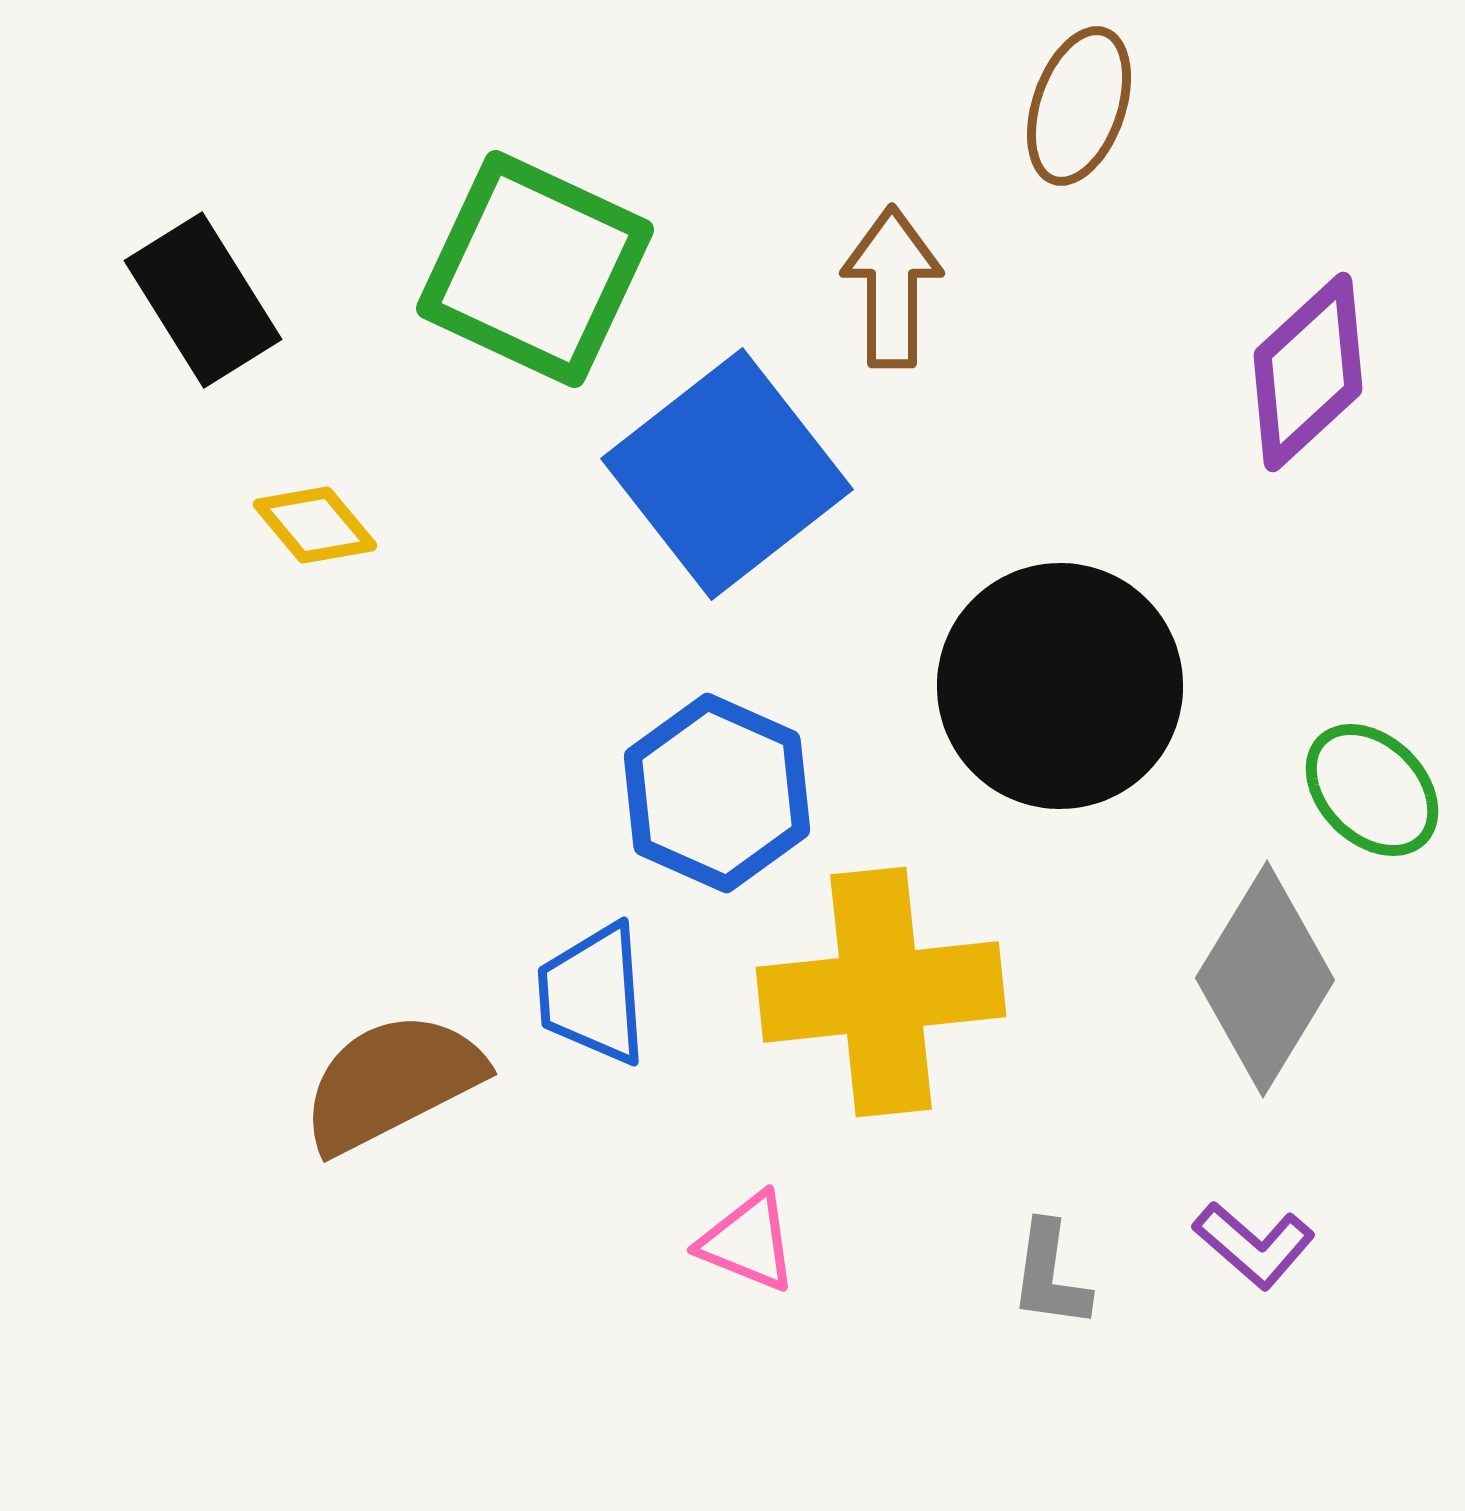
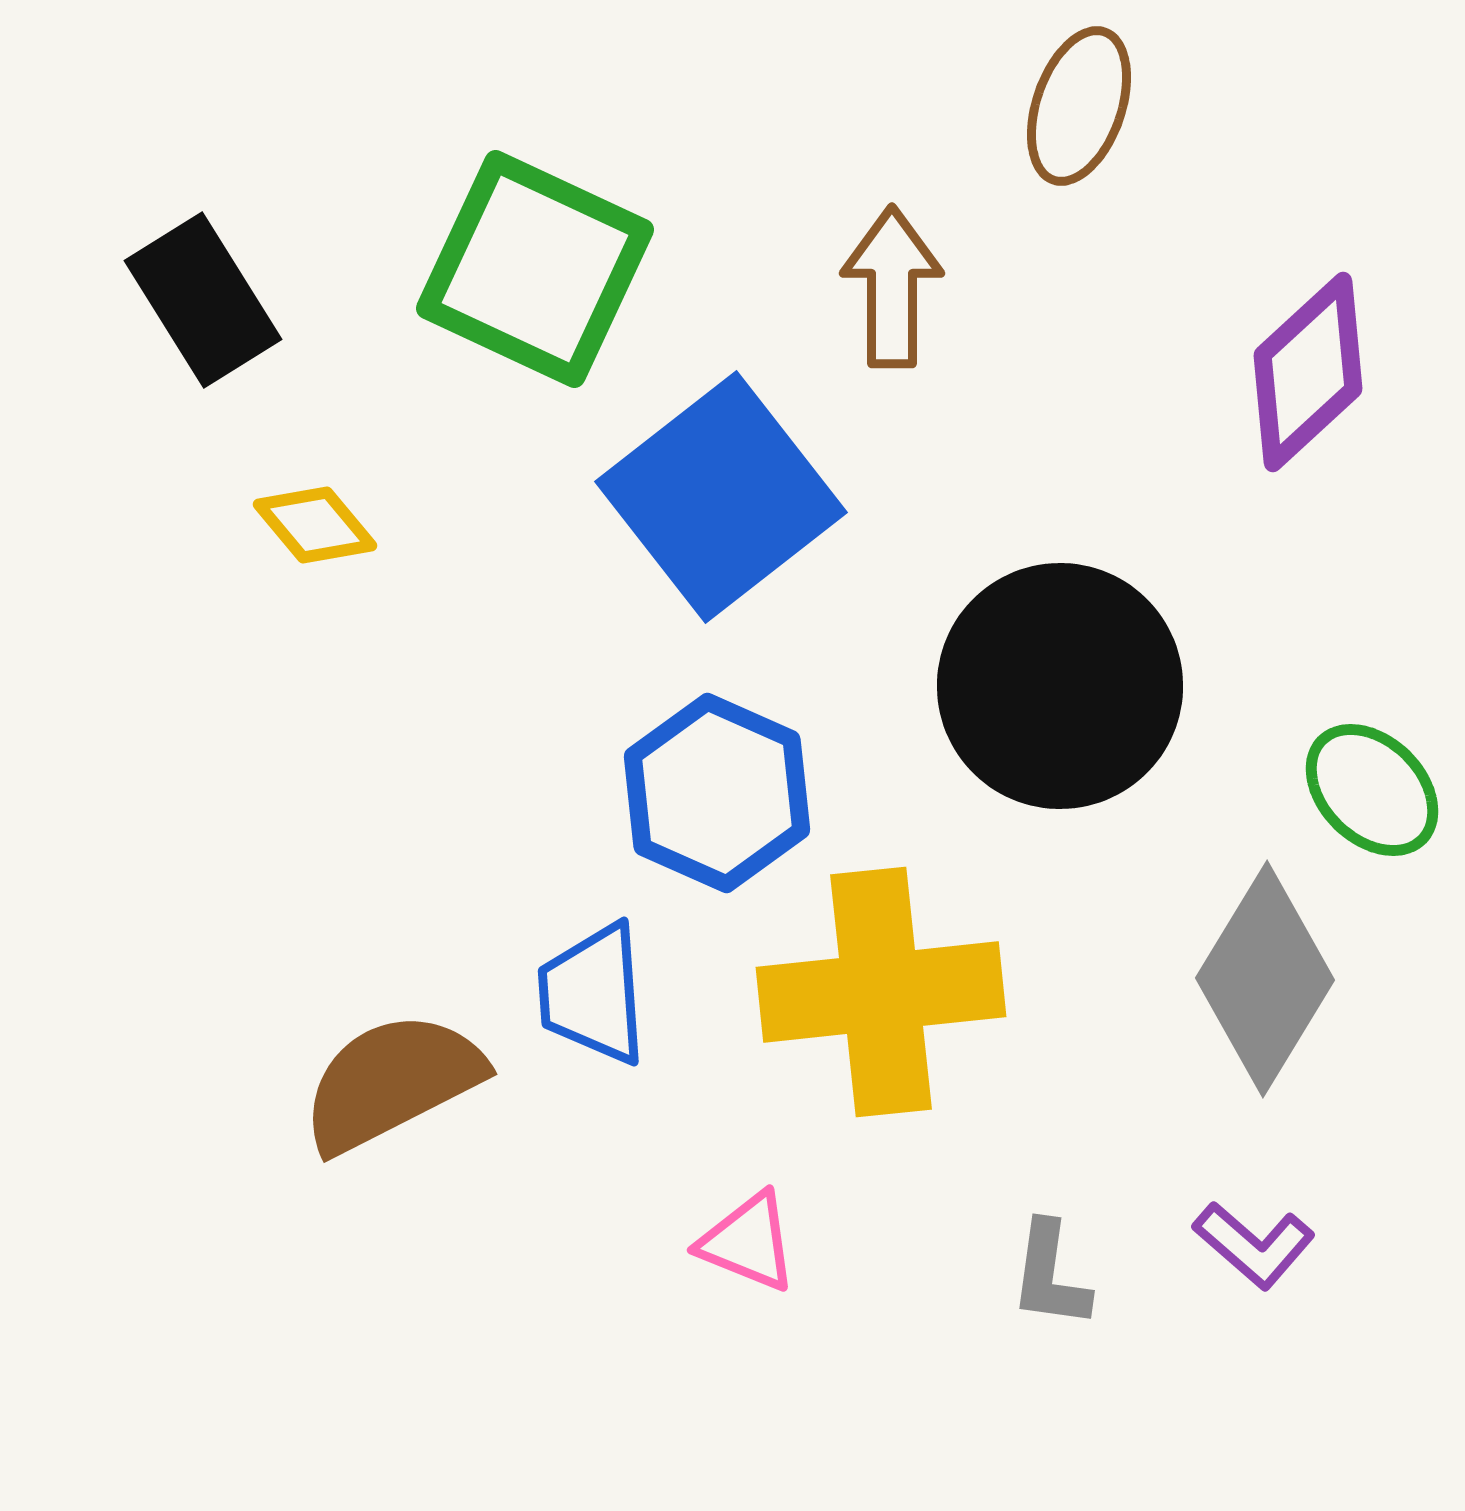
blue square: moved 6 px left, 23 px down
